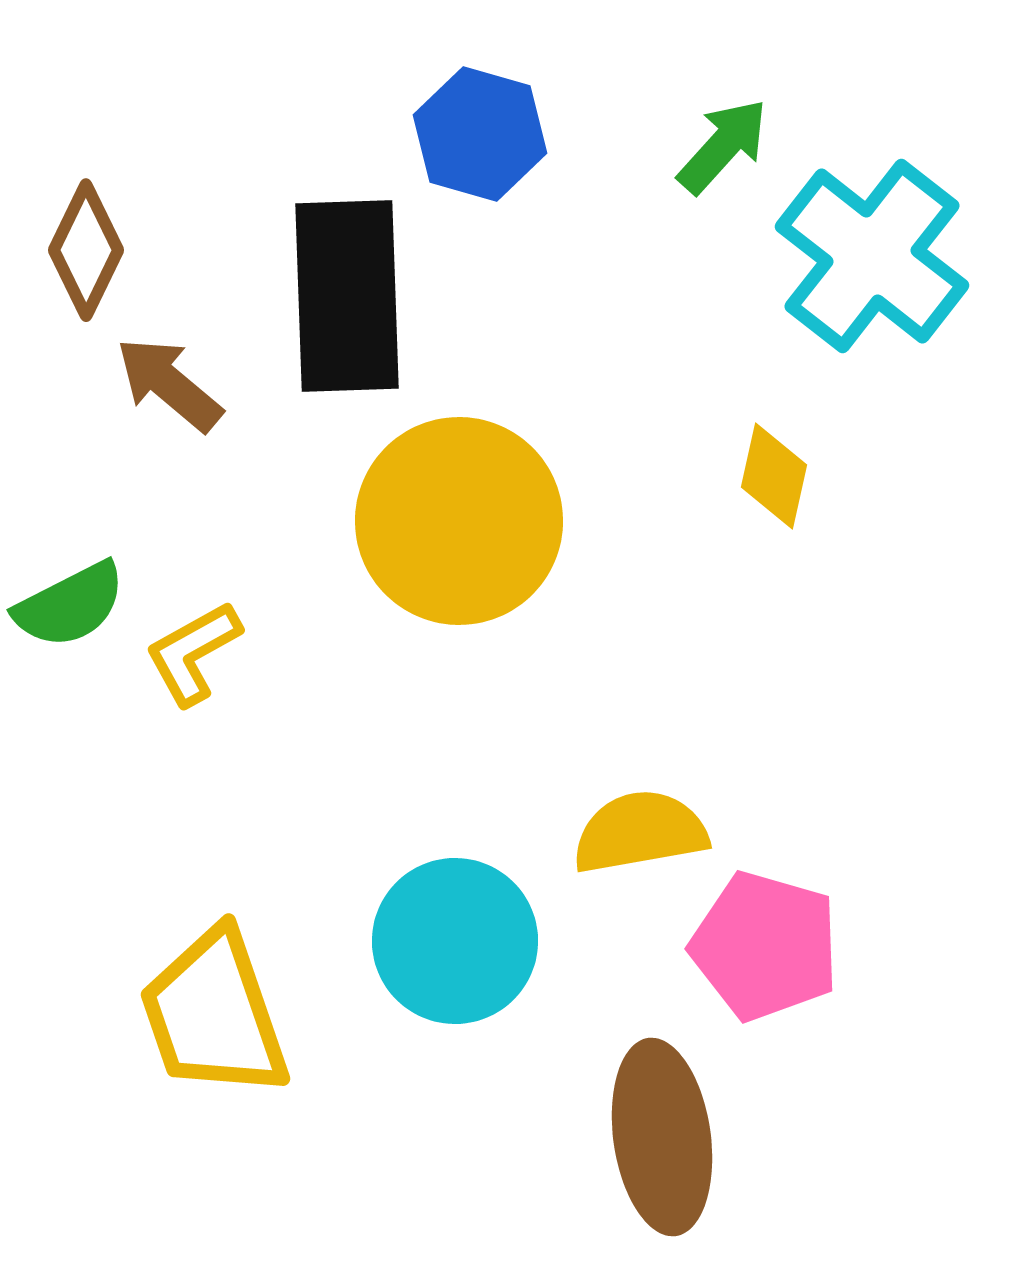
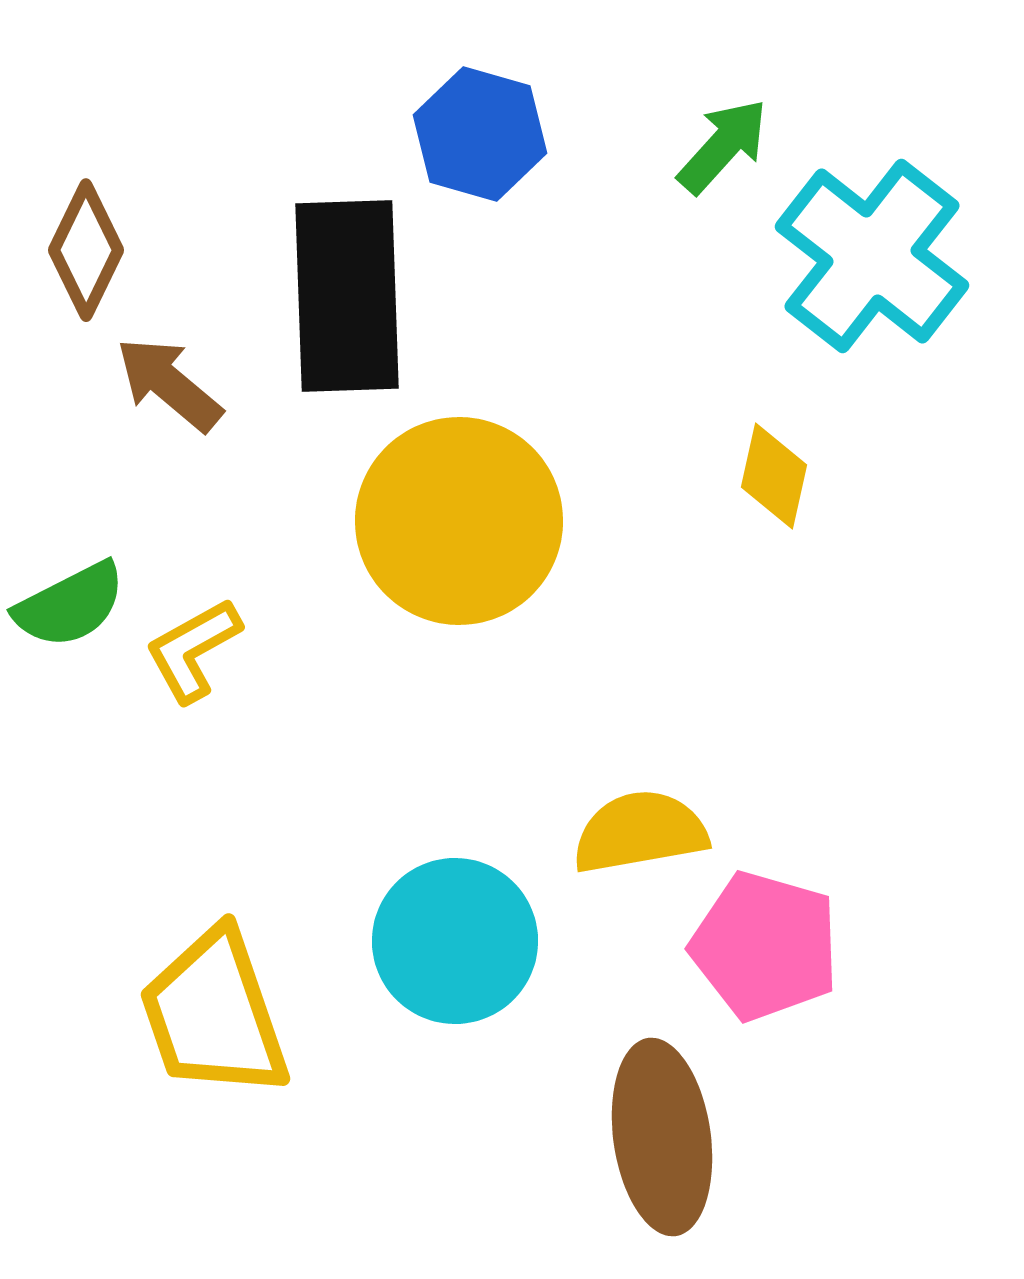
yellow L-shape: moved 3 px up
